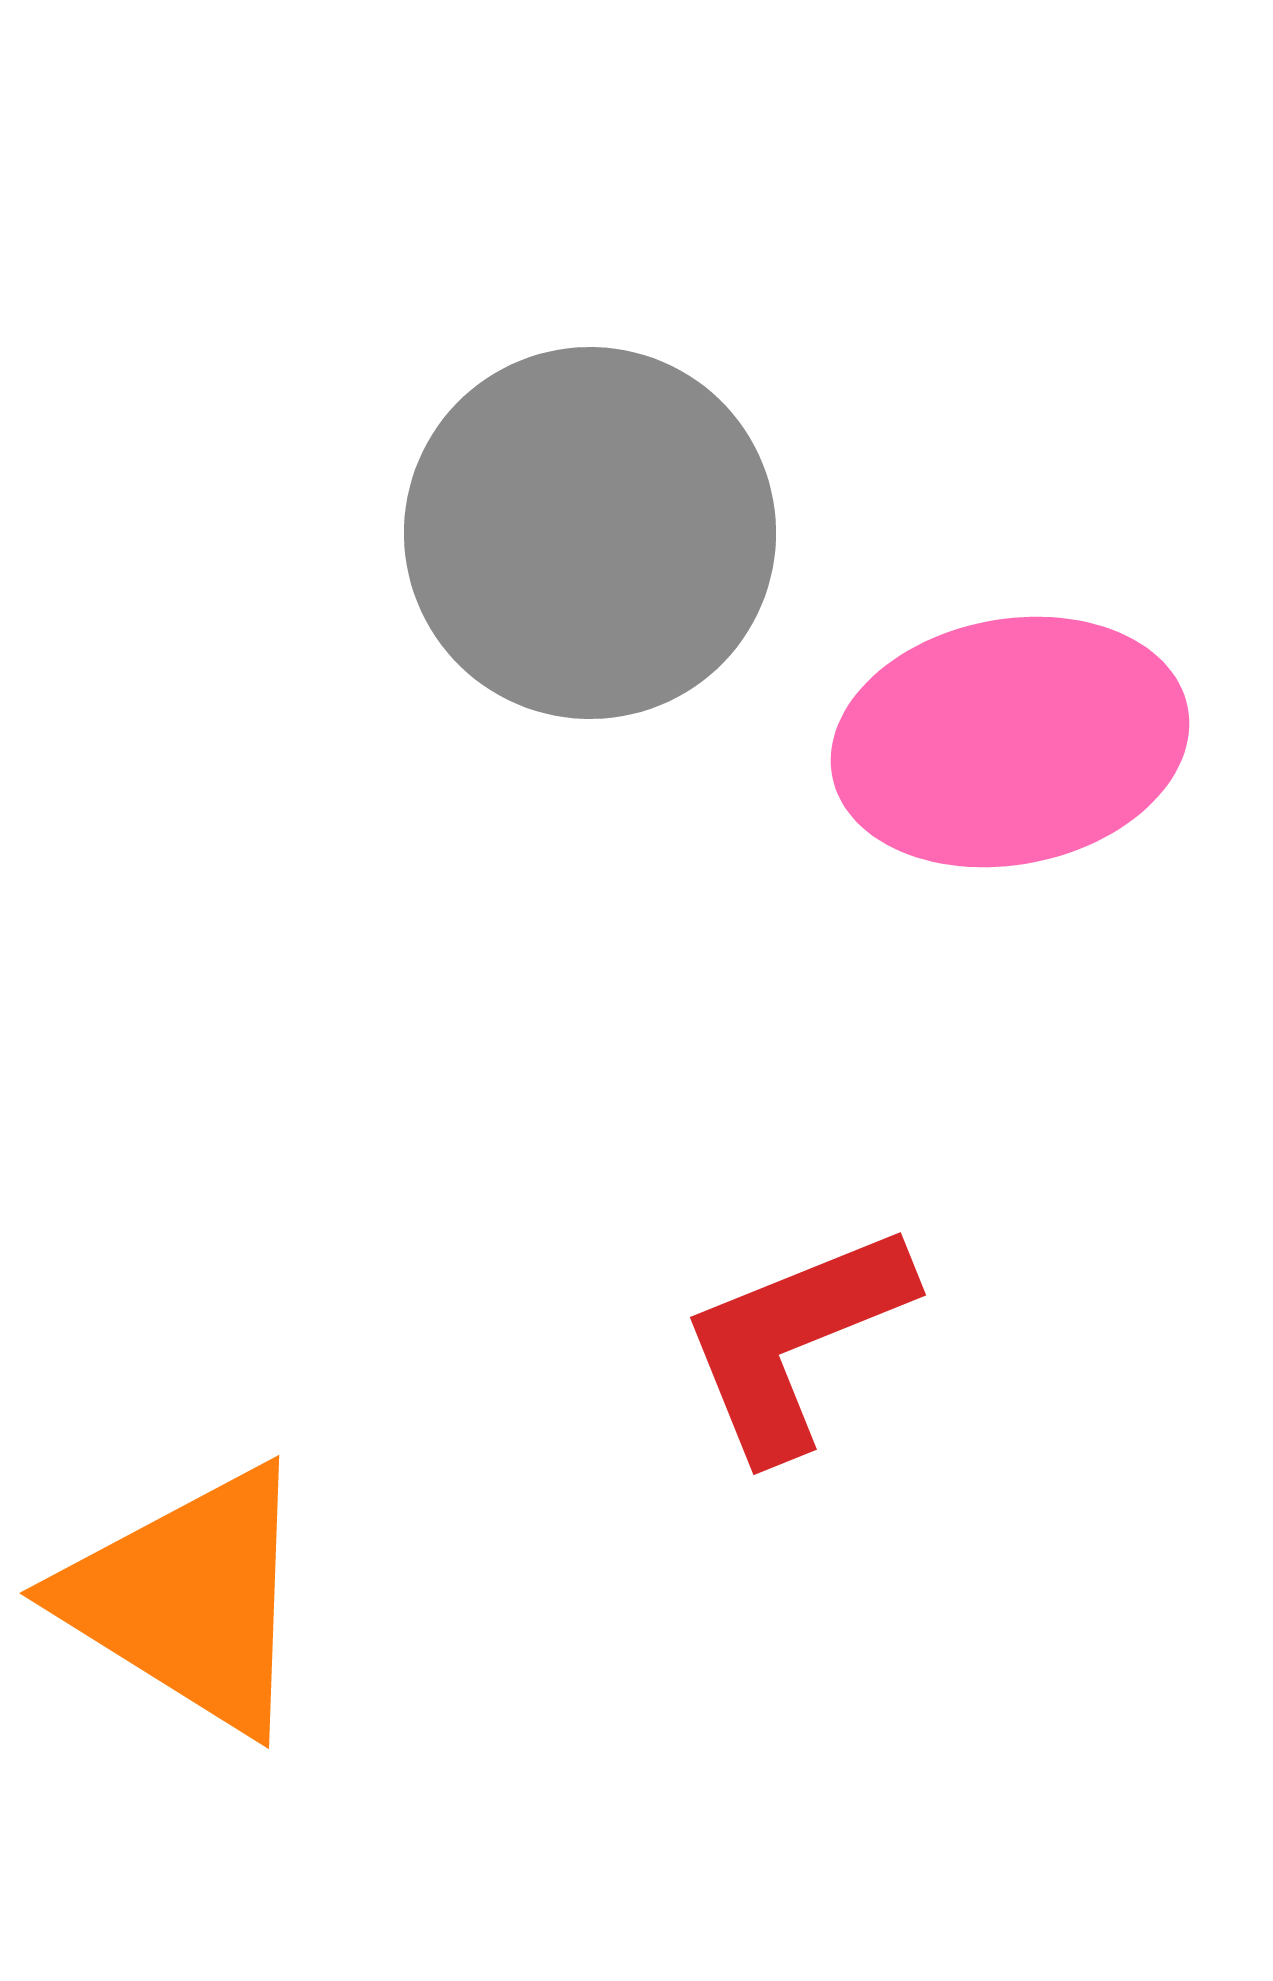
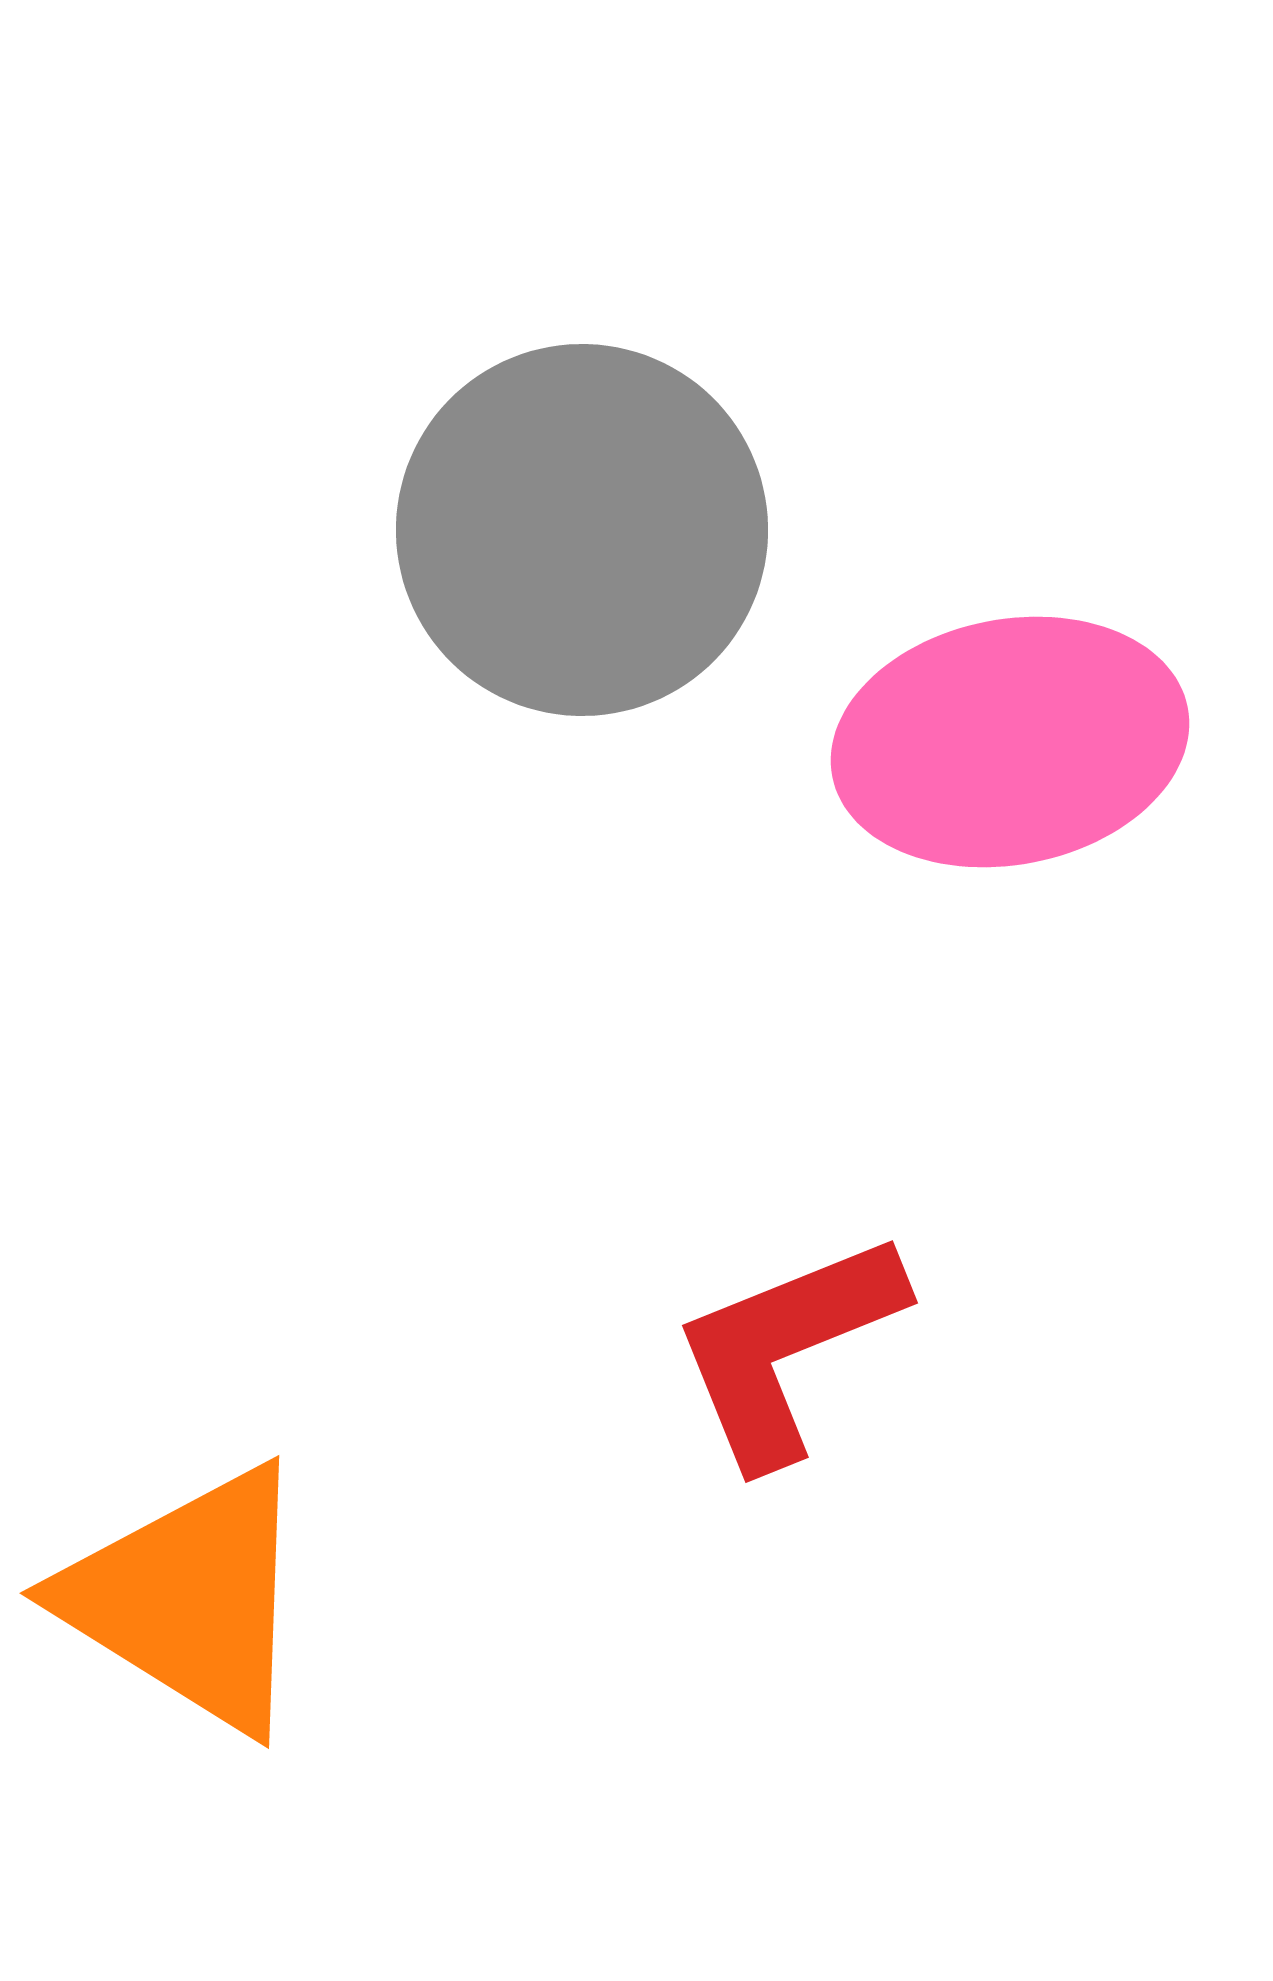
gray circle: moved 8 px left, 3 px up
red L-shape: moved 8 px left, 8 px down
